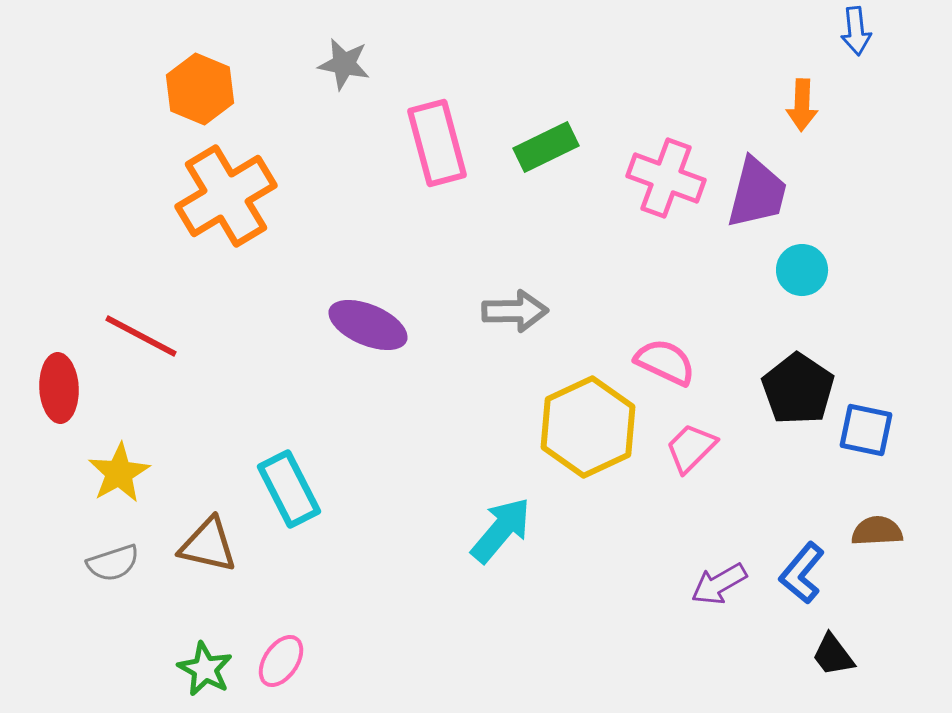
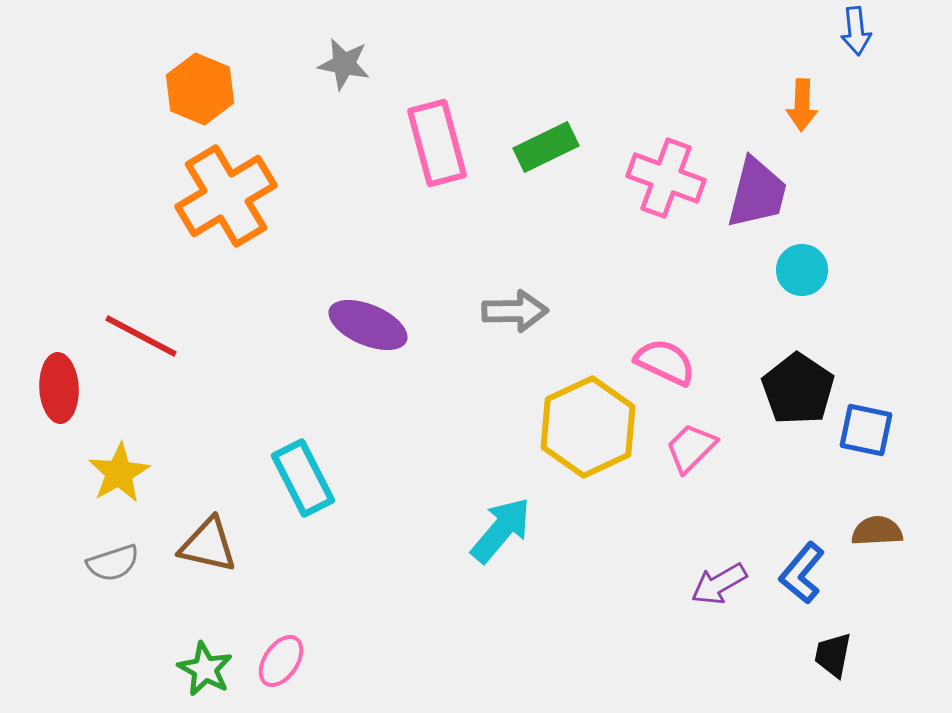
cyan rectangle: moved 14 px right, 11 px up
black trapezoid: rotated 48 degrees clockwise
